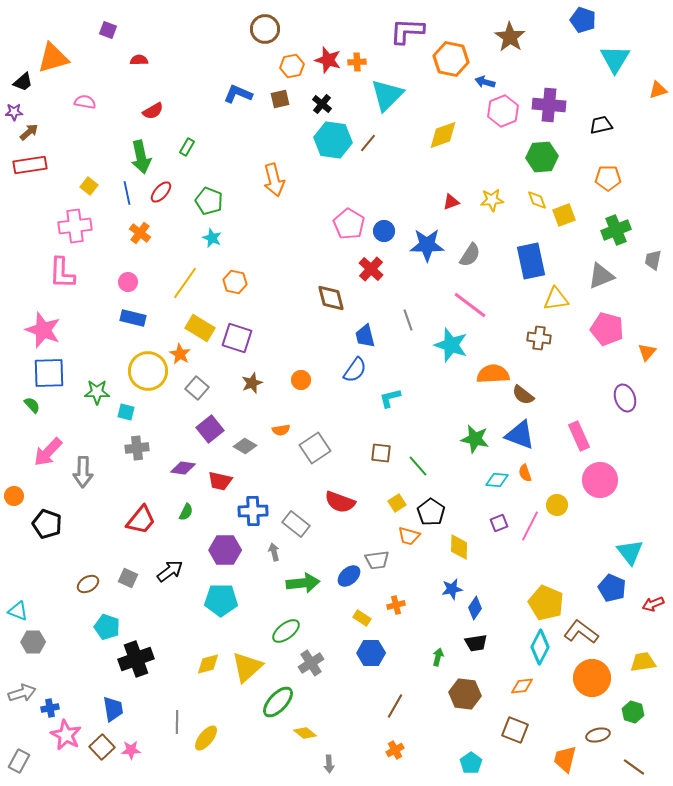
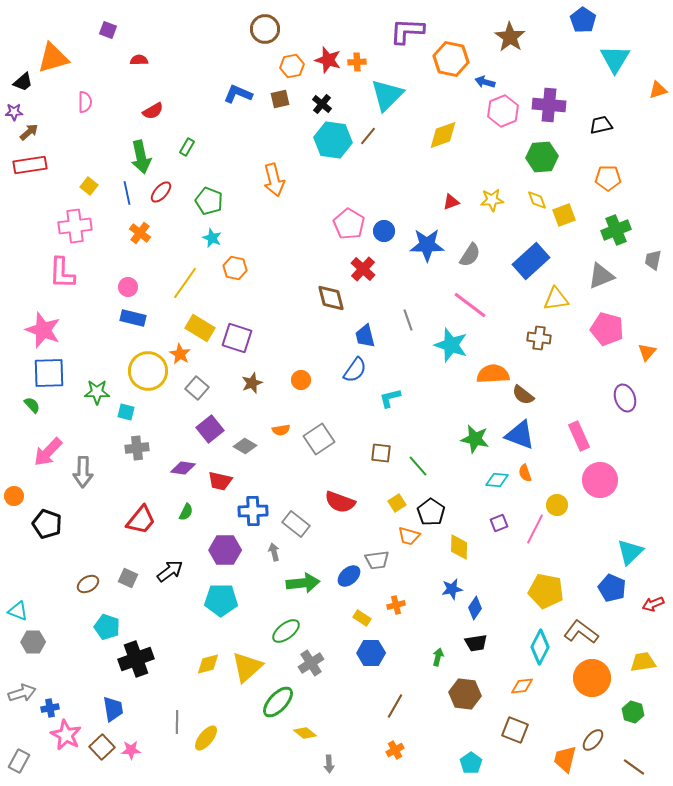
blue pentagon at (583, 20): rotated 15 degrees clockwise
pink semicircle at (85, 102): rotated 80 degrees clockwise
brown line at (368, 143): moved 7 px up
blue rectangle at (531, 261): rotated 60 degrees clockwise
red cross at (371, 269): moved 8 px left
pink circle at (128, 282): moved 5 px down
orange hexagon at (235, 282): moved 14 px up
gray square at (315, 448): moved 4 px right, 9 px up
pink line at (530, 526): moved 5 px right, 3 px down
cyan triangle at (630, 552): rotated 24 degrees clockwise
yellow pentagon at (546, 603): moved 12 px up; rotated 12 degrees counterclockwise
brown ellipse at (598, 735): moved 5 px left, 5 px down; rotated 35 degrees counterclockwise
